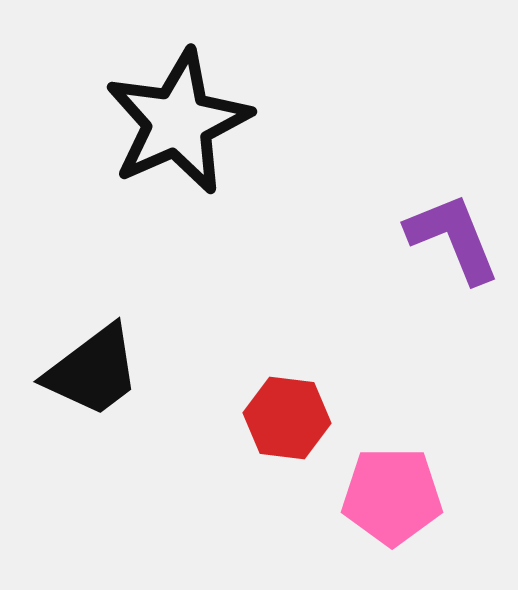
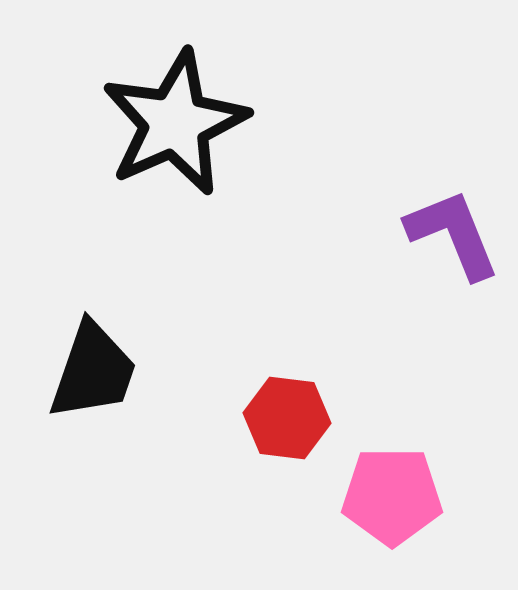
black star: moved 3 px left, 1 px down
purple L-shape: moved 4 px up
black trapezoid: rotated 34 degrees counterclockwise
